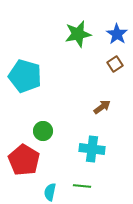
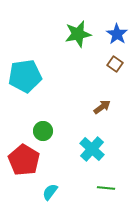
brown square: rotated 21 degrees counterclockwise
cyan pentagon: rotated 24 degrees counterclockwise
cyan cross: rotated 35 degrees clockwise
green line: moved 24 px right, 2 px down
cyan semicircle: rotated 24 degrees clockwise
